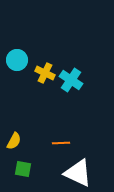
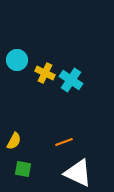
orange line: moved 3 px right, 1 px up; rotated 18 degrees counterclockwise
